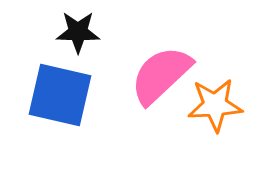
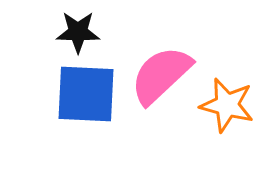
blue square: moved 26 px right, 1 px up; rotated 10 degrees counterclockwise
orange star: moved 12 px right; rotated 18 degrees clockwise
